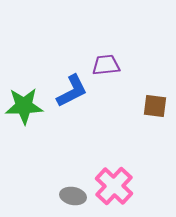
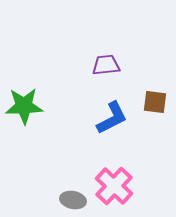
blue L-shape: moved 40 px right, 27 px down
brown square: moved 4 px up
gray ellipse: moved 4 px down
